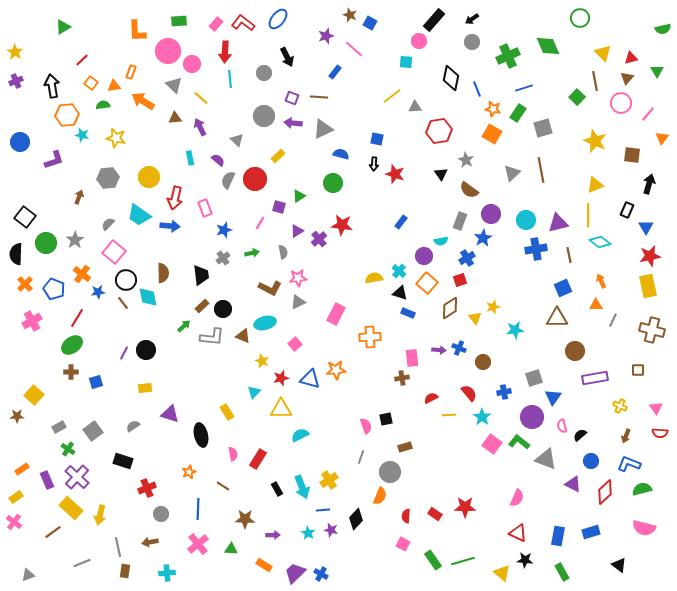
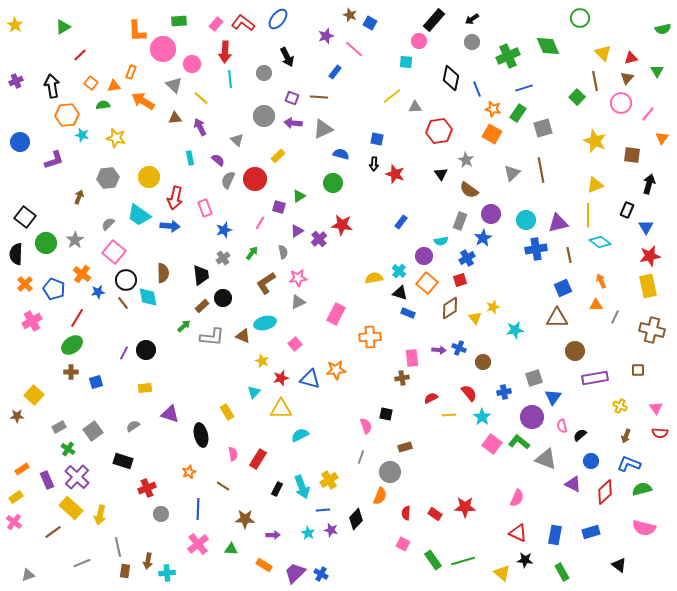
pink circle at (168, 51): moved 5 px left, 2 px up
yellow star at (15, 52): moved 27 px up
red line at (82, 60): moved 2 px left, 5 px up
green arrow at (252, 253): rotated 40 degrees counterclockwise
brown L-shape at (270, 288): moved 4 px left, 5 px up; rotated 120 degrees clockwise
black circle at (223, 309): moved 11 px up
gray line at (613, 320): moved 2 px right, 3 px up
black square at (386, 419): moved 5 px up; rotated 24 degrees clockwise
black rectangle at (277, 489): rotated 56 degrees clockwise
red semicircle at (406, 516): moved 3 px up
blue rectangle at (558, 536): moved 3 px left, 1 px up
brown arrow at (150, 542): moved 2 px left, 19 px down; rotated 70 degrees counterclockwise
